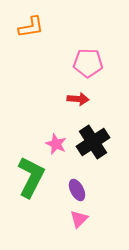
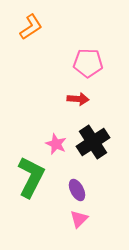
orange L-shape: rotated 24 degrees counterclockwise
